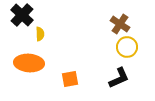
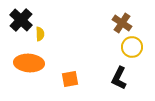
black cross: moved 1 px left, 5 px down
brown cross: moved 2 px right, 1 px up
yellow circle: moved 5 px right
black L-shape: rotated 140 degrees clockwise
